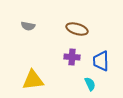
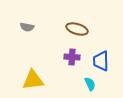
gray semicircle: moved 1 px left, 1 px down
